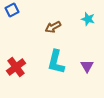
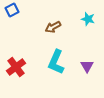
cyan L-shape: rotated 10 degrees clockwise
